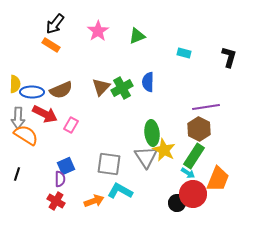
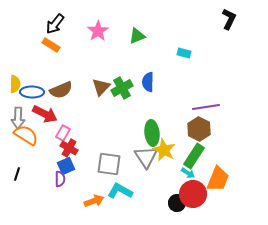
black L-shape: moved 38 px up; rotated 10 degrees clockwise
pink rectangle: moved 8 px left, 8 px down
red cross: moved 13 px right, 53 px up
